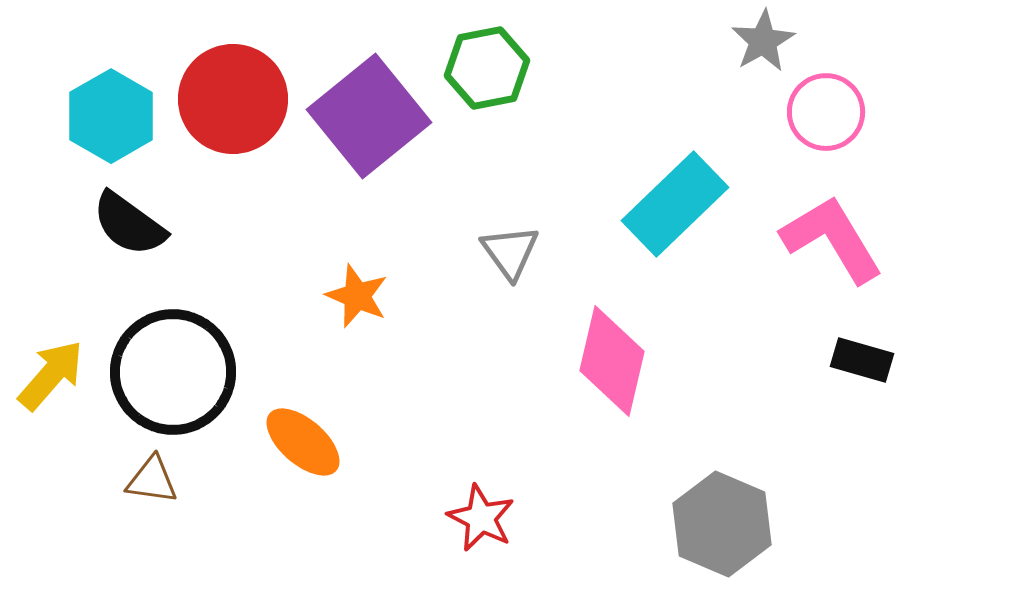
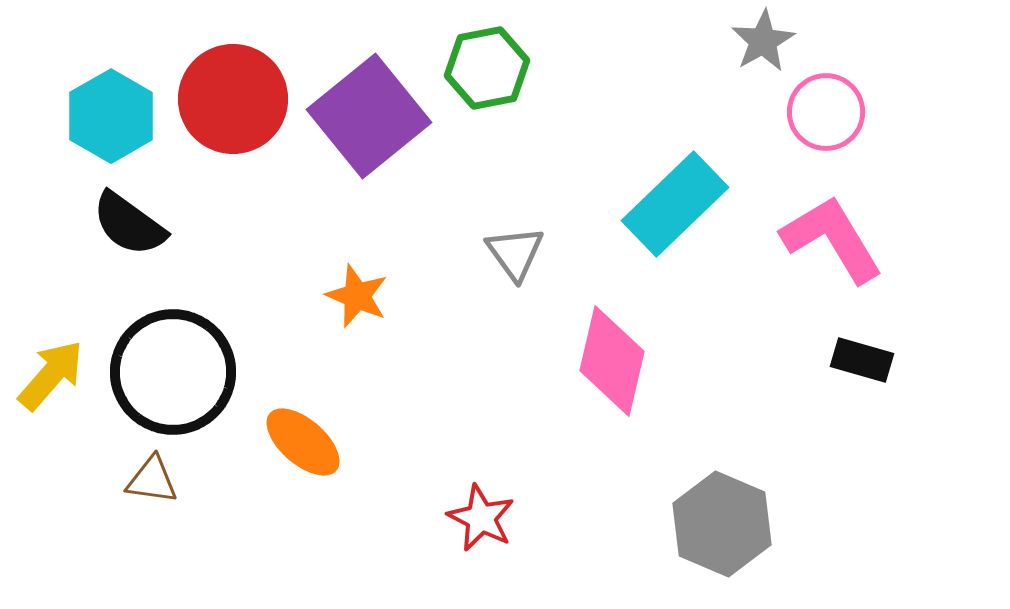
gray triangle: moved 5 px right, 1 px down
